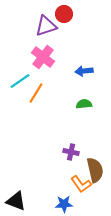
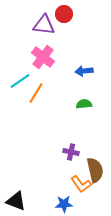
purple triangle: moved 2 px left, 1 px up; rotated 25 degrees clockwise
